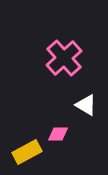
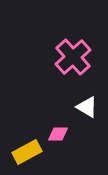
pink cross: moved 9 px right, 1 px up
white triangle: moved 1 px right, 2 px down
